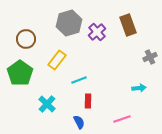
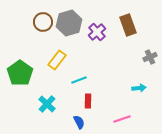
brown circle: moved 17 px right, 17 px up
